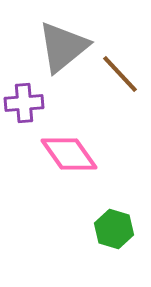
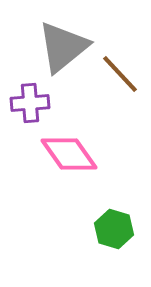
purple cross: moved 6 px right
